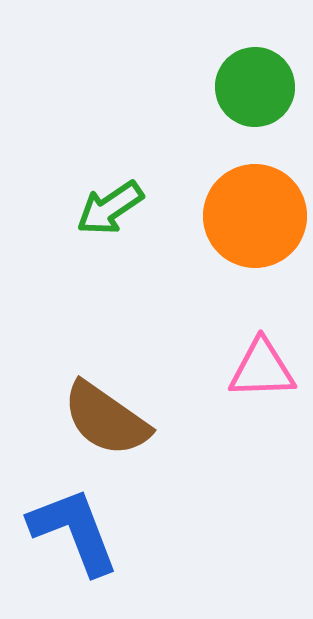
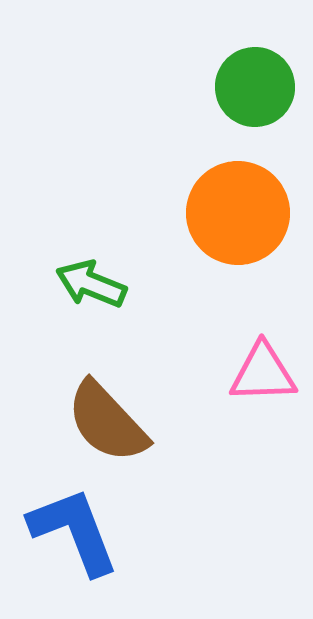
green arrow: moved 19 px left, 76 px down; rotated 56 degrees clockwise
orange circle: moved 17 px left, 3 px up
pink triangle: moved 1 px right, 4 px down
brown semicircle: moved 1 px right, 3 px down; rotated 12 degrees clockwise
